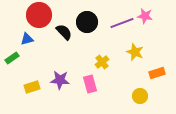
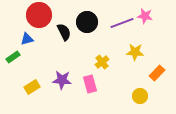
black semicircle: rotated 18 degrees clockwise
yellow star: rotated 18 degrees counterclockwise
green rectangle: moved 1 px right, 1 px up
orange rectangle: rotated 28 degrees counterclockwise
purple star: moved 2 px right
yellow rectangle: rotated 14 degrees counterclockwise
